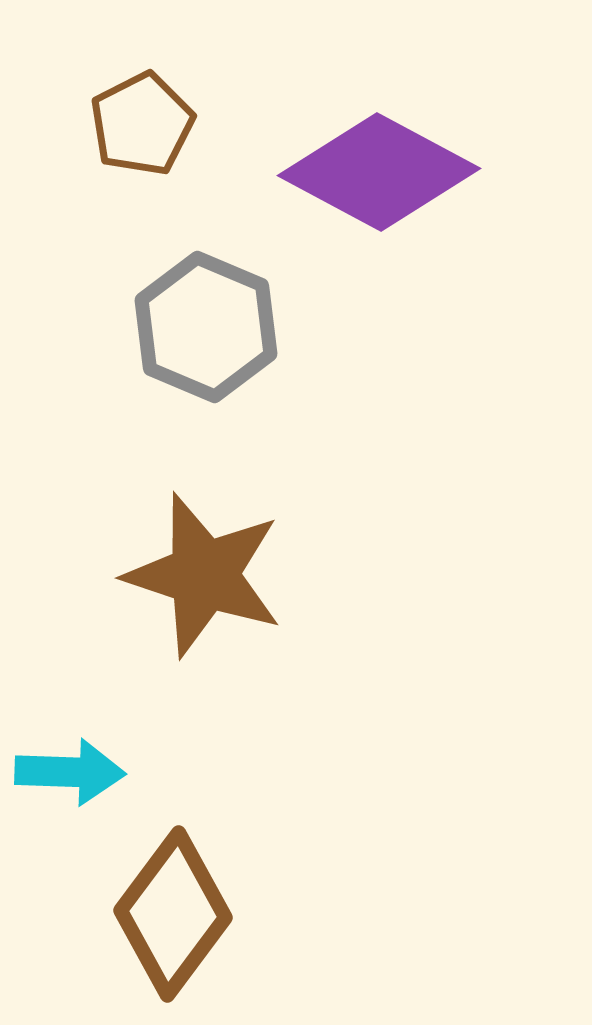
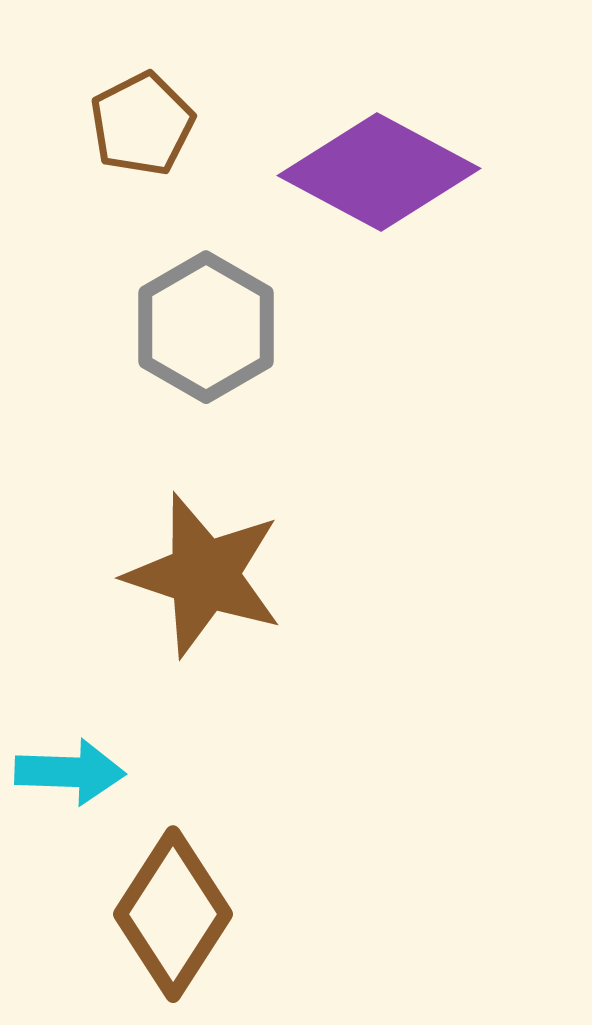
gray hexagon: rotated 7 degrees clockwise
brown diamond: rotated 4 degrees counterclockwise
